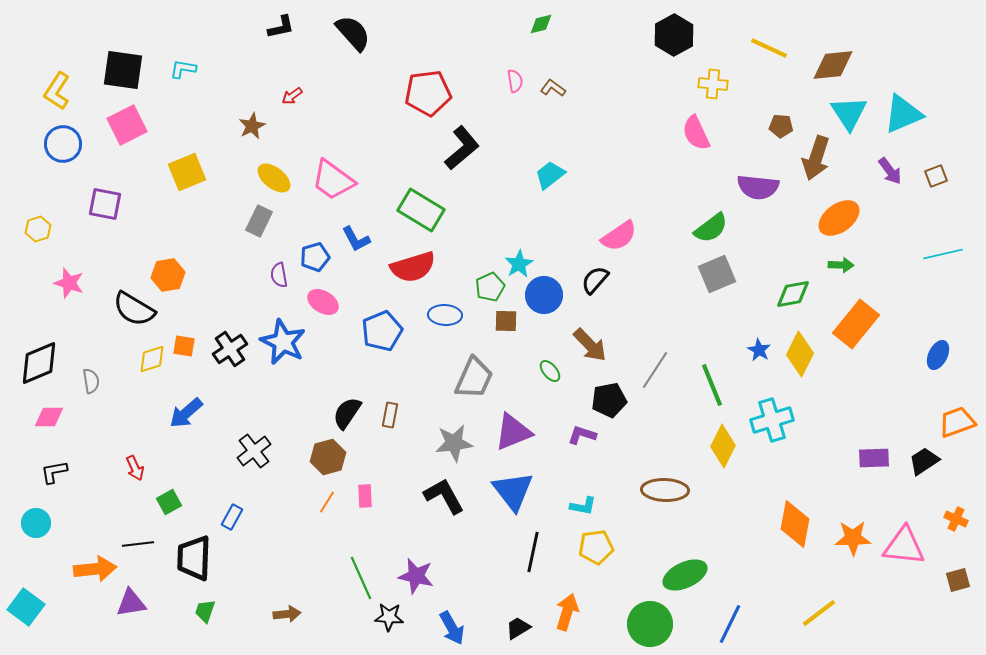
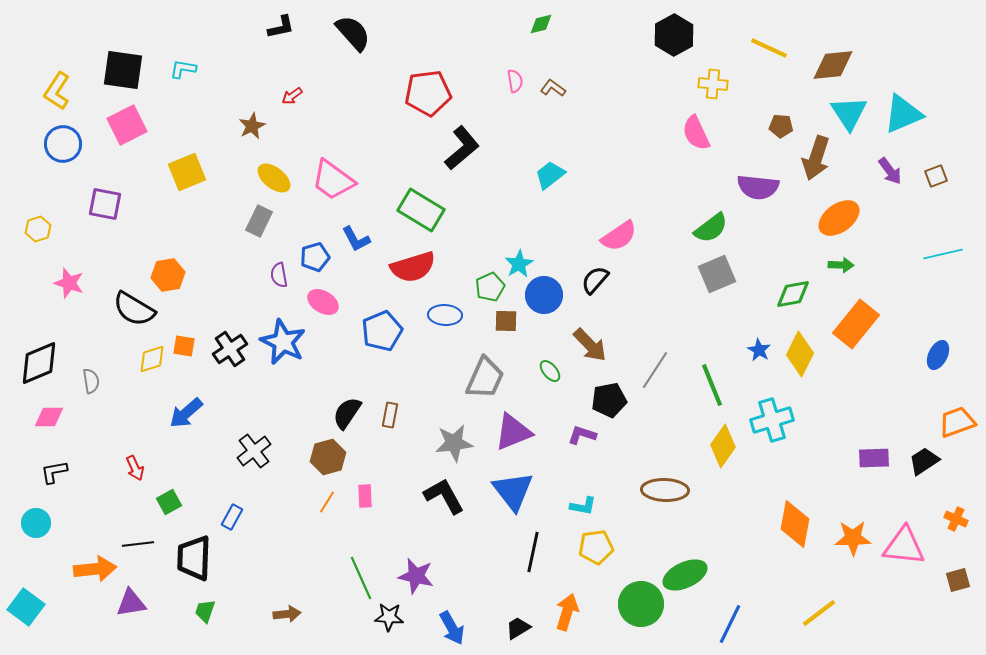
gray trapezoid at (474, 378): moved 11 px right
yellow diamond at (723, 446): rotated 9 degrees clockwise
green circle at (650, 624): moved 9 px left, 20 px up
